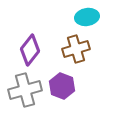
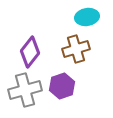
purple diamond: moved 2 px down
purple hexagon: rotated 20 degrees clockwise
